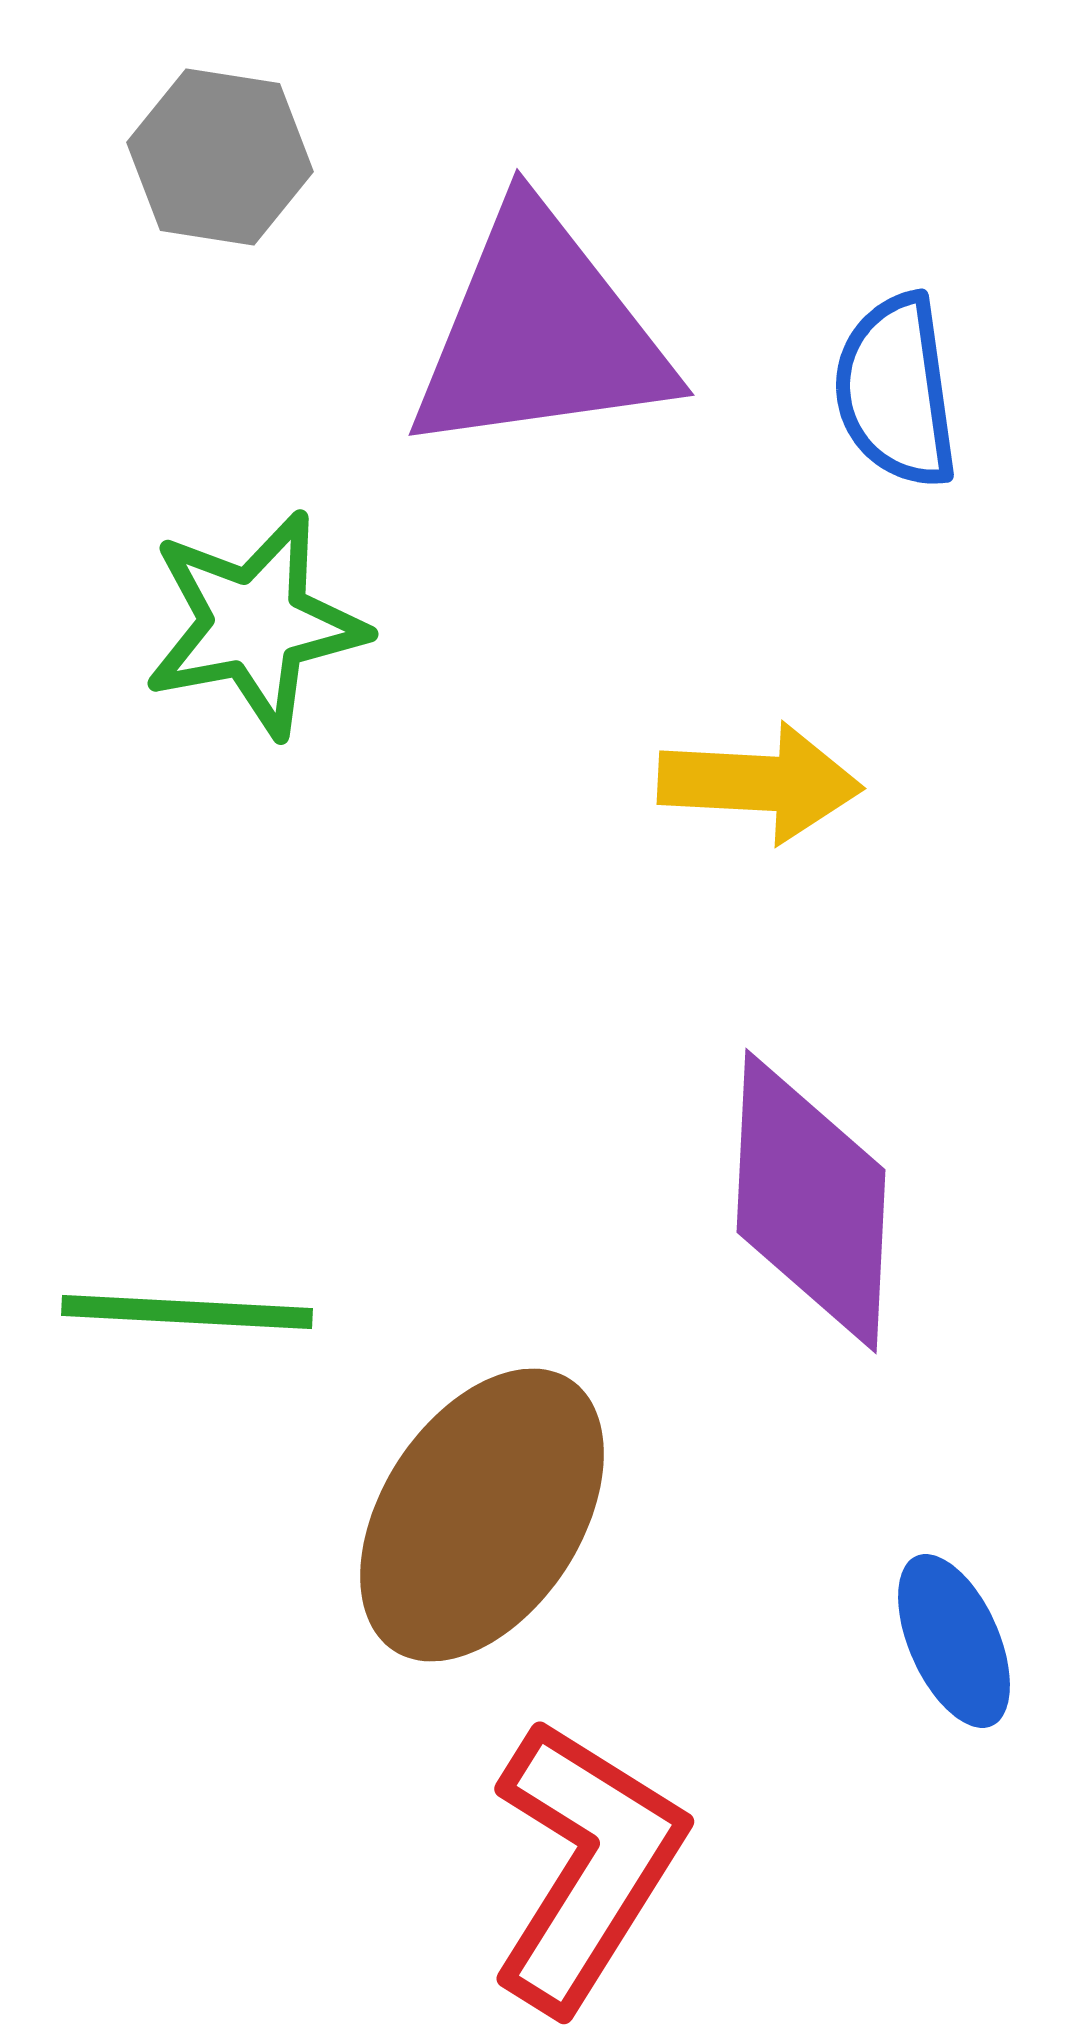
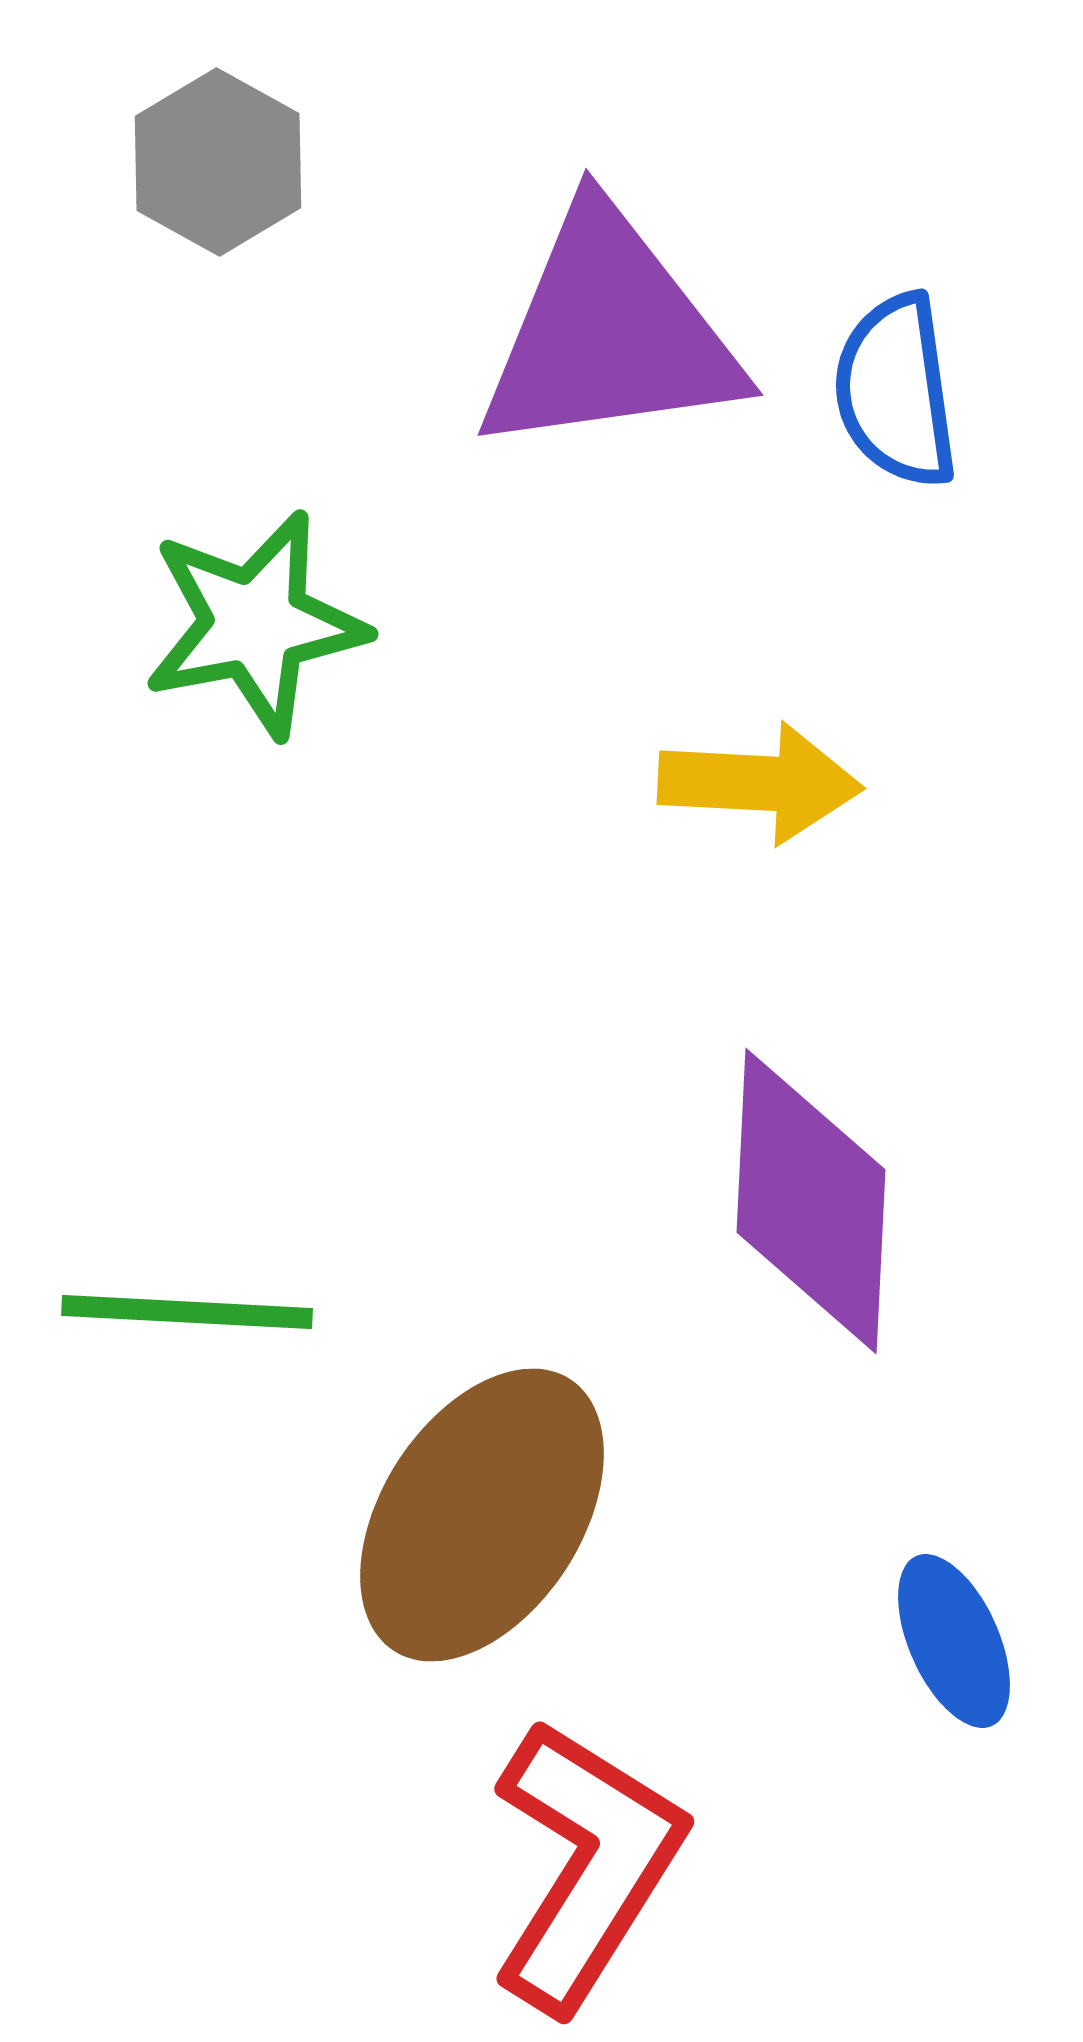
gray hexagon: moved 2 px left, 5 px down; rotated 20 degrees clockwise
purple triangle: moved 69 px right
